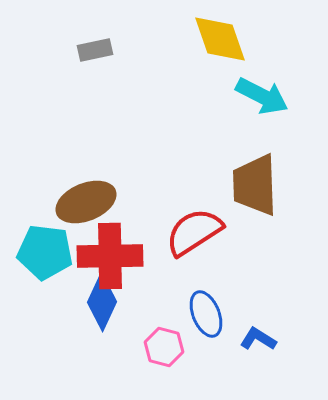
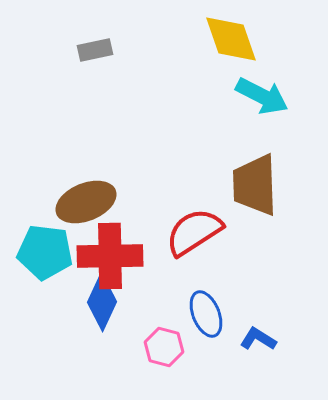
yellow diamond: moved 11 px right
